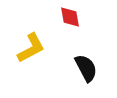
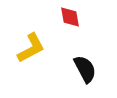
black semicircle: moved 1 px left, 1 px down
